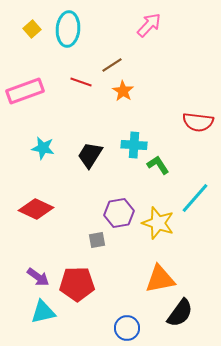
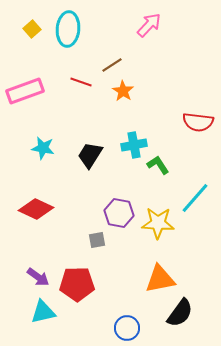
cyan cross: rotated 15 degrees counterclockwise
purple hexagon: rotated 20 degrees clockwise
yellow star: rotated 16 degrees counterclockwise
